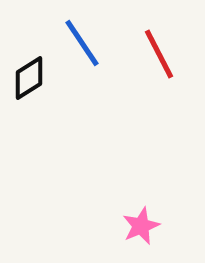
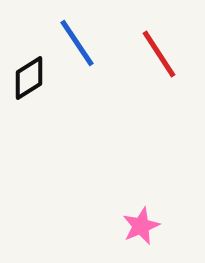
blue line: moved 5 px left
red line: rotated 6 degrees counterclockwise
